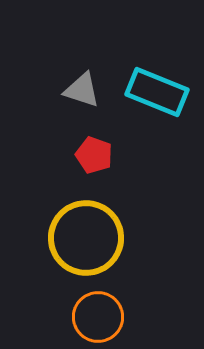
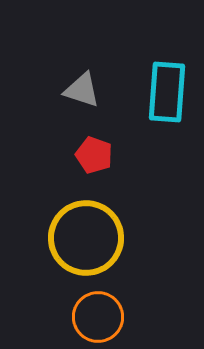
cyan rectangle: moved 10 px right; rotated 72 degrees clockwise
